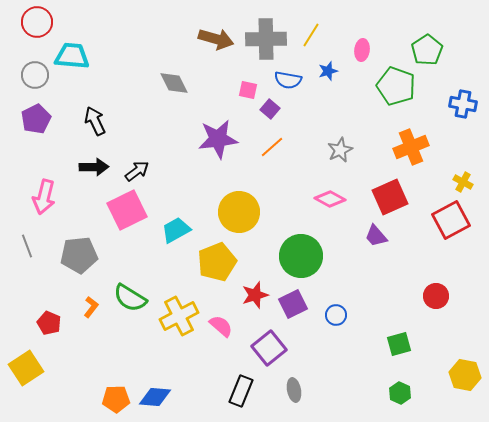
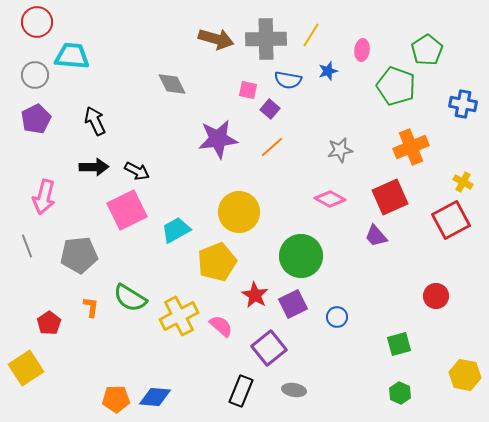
gray diamond at (174, 83): moved 2 px left, 1 px down
gray star at (340, 150): rotated 15 degrees clockwise
black arrow at (137, 171): rotated 65 degrees clockwise
red star at (255, 295): rotated 24 degrees counterclockwise
orange L-shape at (91, 307): rotated 30 degrees counterclockwise
blue circle at (336, 315): moved 1 px right, 2 px down
red pentagon at (49, 323): rotated 15 degrees clockwise
gray ellipse at (294, 390): rotated 70 degrees counterclockwise
